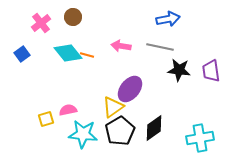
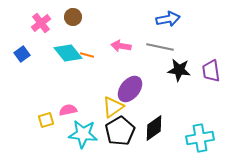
yellow square: moved 1 px down
